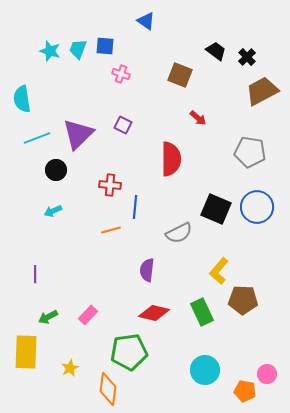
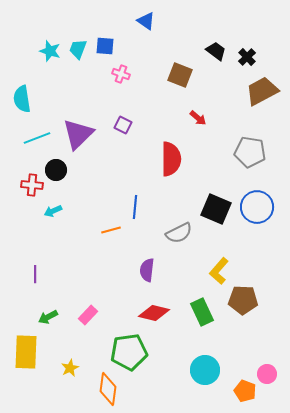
red cross: moved 78 px left
orange pentagon: rotated 10 degrees clockwise
